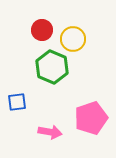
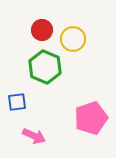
green hexagon: moved 7 px left
pink arrow: moved 16 px left, 4 px down; rotated 15 degrees clockwise
